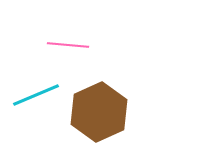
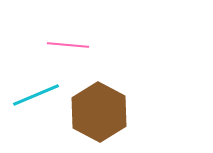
brown hexagon: rotated 8 degrees counterclockwise
